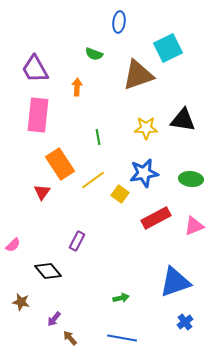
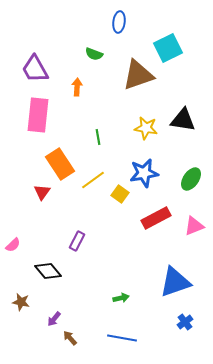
yellow star: rotated 10 degrees clockwise
green ellipse: rotated 60 degrees counterclockwise
